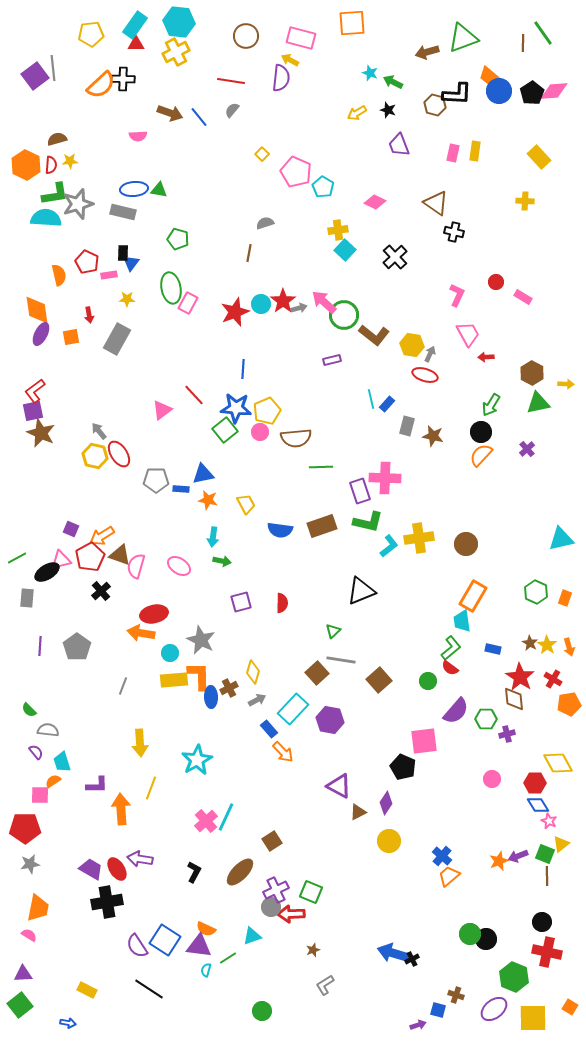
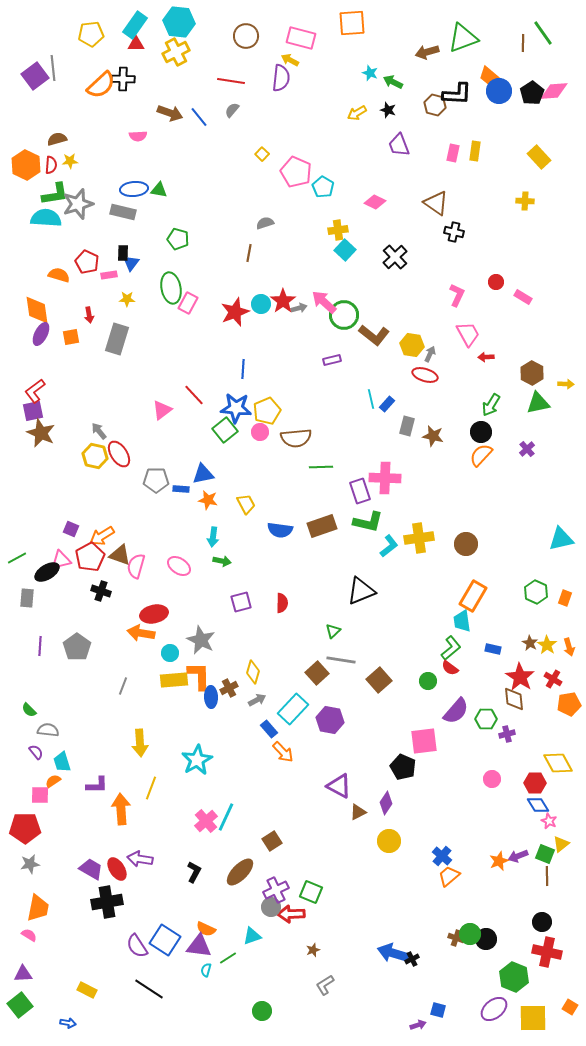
orange semicircle at (59, 275): rotated 60 degrees counterclockwise
gray rectangle at (117, 339): rotated 12 degrees counterclockwise
black cross at (101, 591): rotated 30 degrees counterclockwise
brown cross at (456, 995): moved 57 px up
